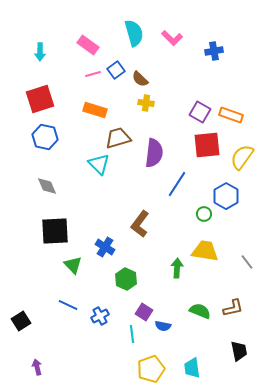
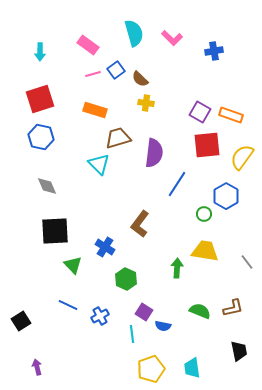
blue hexagon at (45, 137): moved 4 px left
